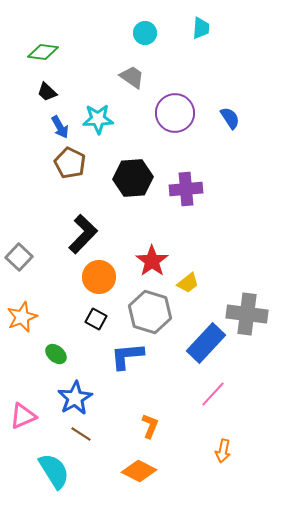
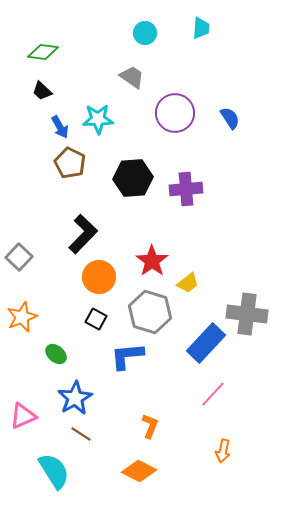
black trapezoid: moved 5 px left, 1 px up
